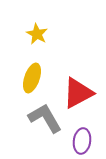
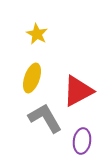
red triangle: moved 2 px up
